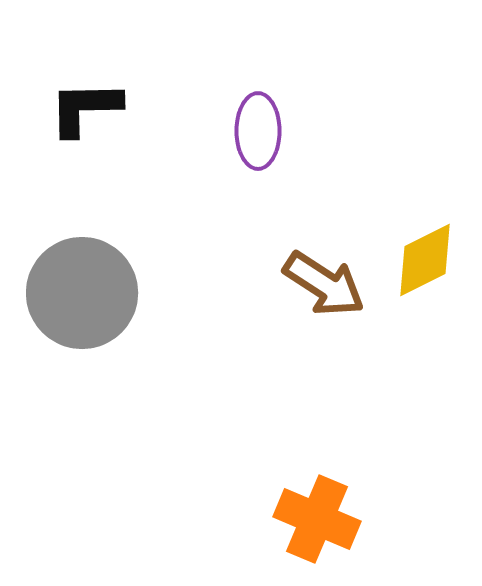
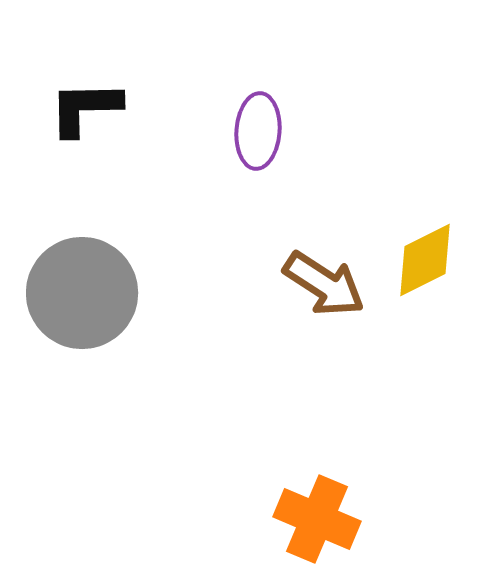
purple ellipse: rotated 4 degrees clockwise
